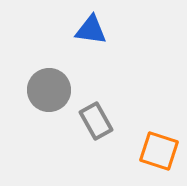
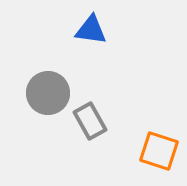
gray circle: moved 1 px left, 3 px down
gray rectangle: moved 6 px left
